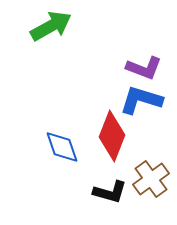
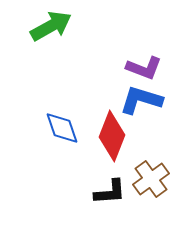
blue diamond: moved 19 px up
black L-shape: rotated 20 degrees counterclockwise
